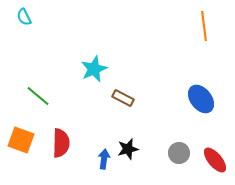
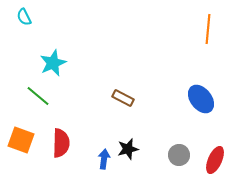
orange line: moved 4 px right, 3 px down; rotated 12 degrees clockwise
cyan star: moved 41 px left, 6 px up
gray circle: moved 2 px down
red ellipse: rotated 64 degrees clockwise
